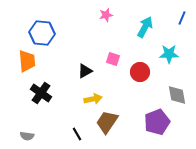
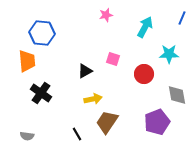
red circle: moved 4 px right, 2 px down
